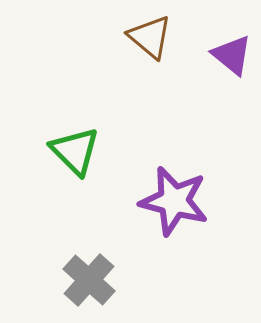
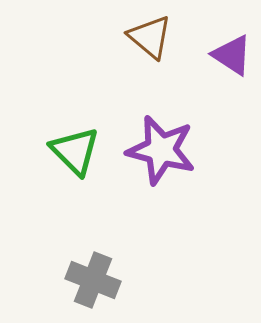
purple triangle: rotated 6 degrees counterclockwise
purple star: moved 13 px left, 51 px up
gray cross: moved 4 px right; rotated 20 degrees counterclockwise
